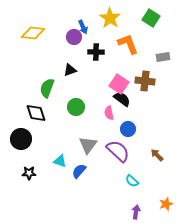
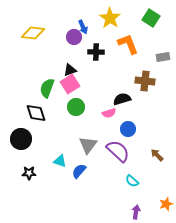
pink square: moved 49 px left; rotated 24 degrees clockwise
black semicircle: rotated 54 degrees counterclockwise
pink semicircle: rotated 96 degrees counterclockwise
